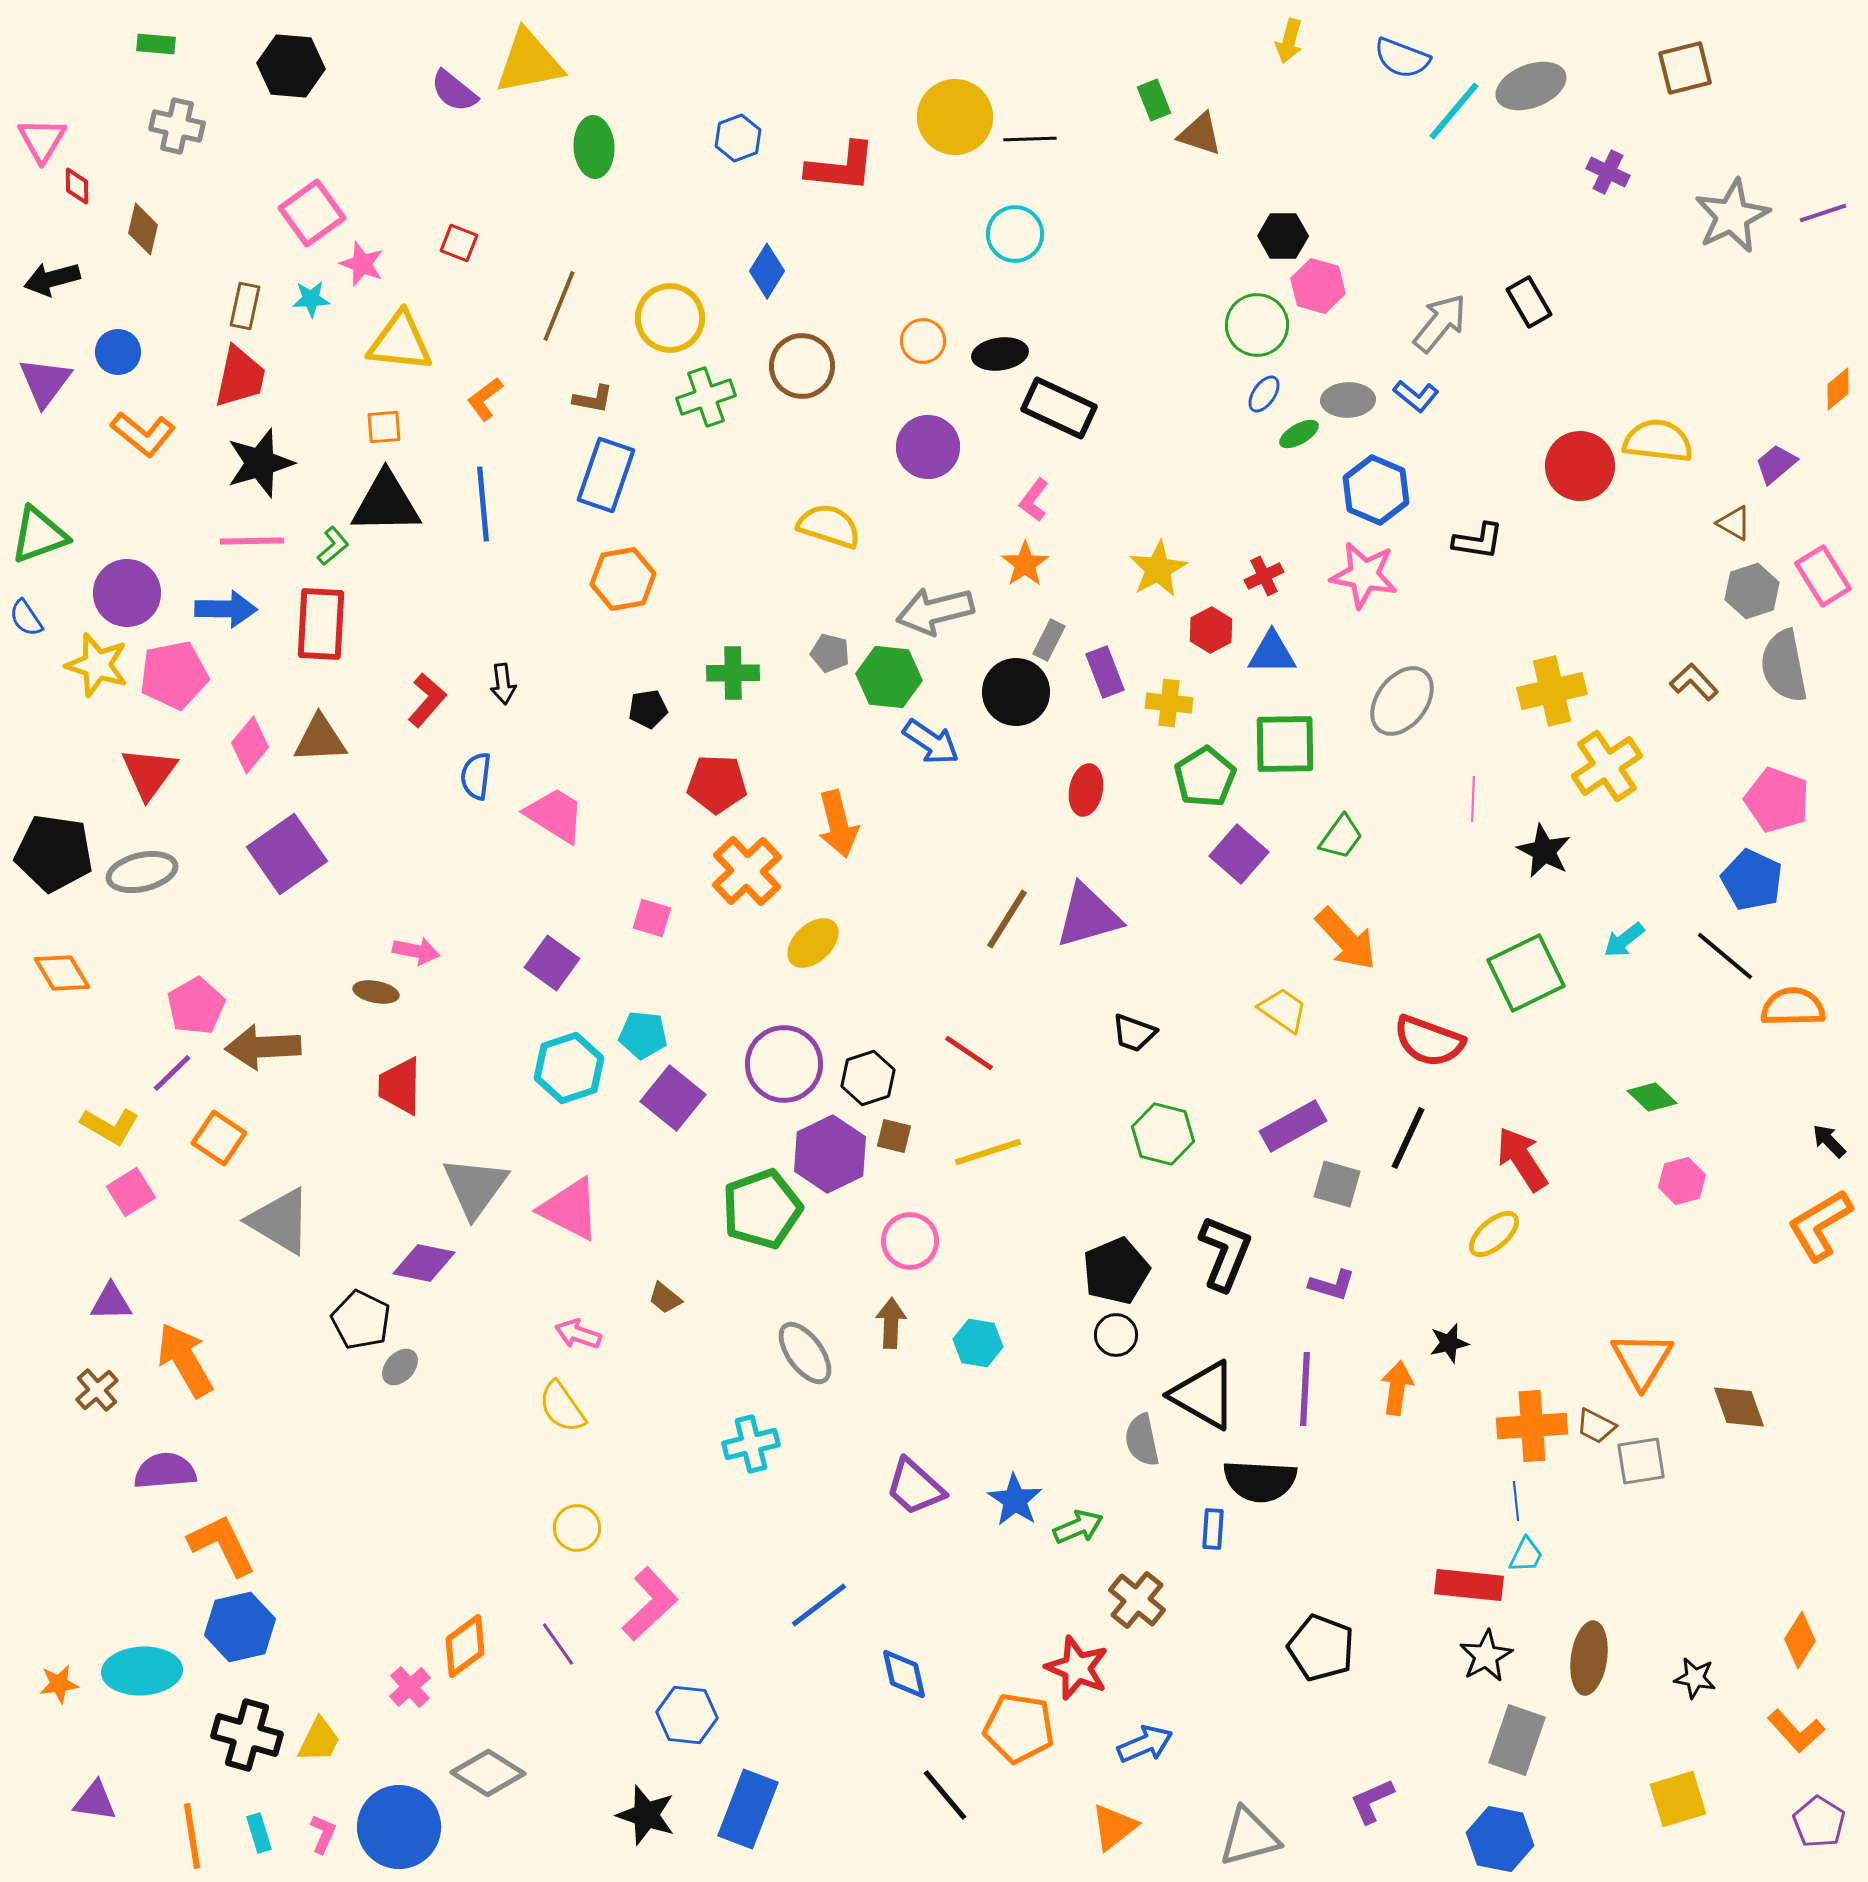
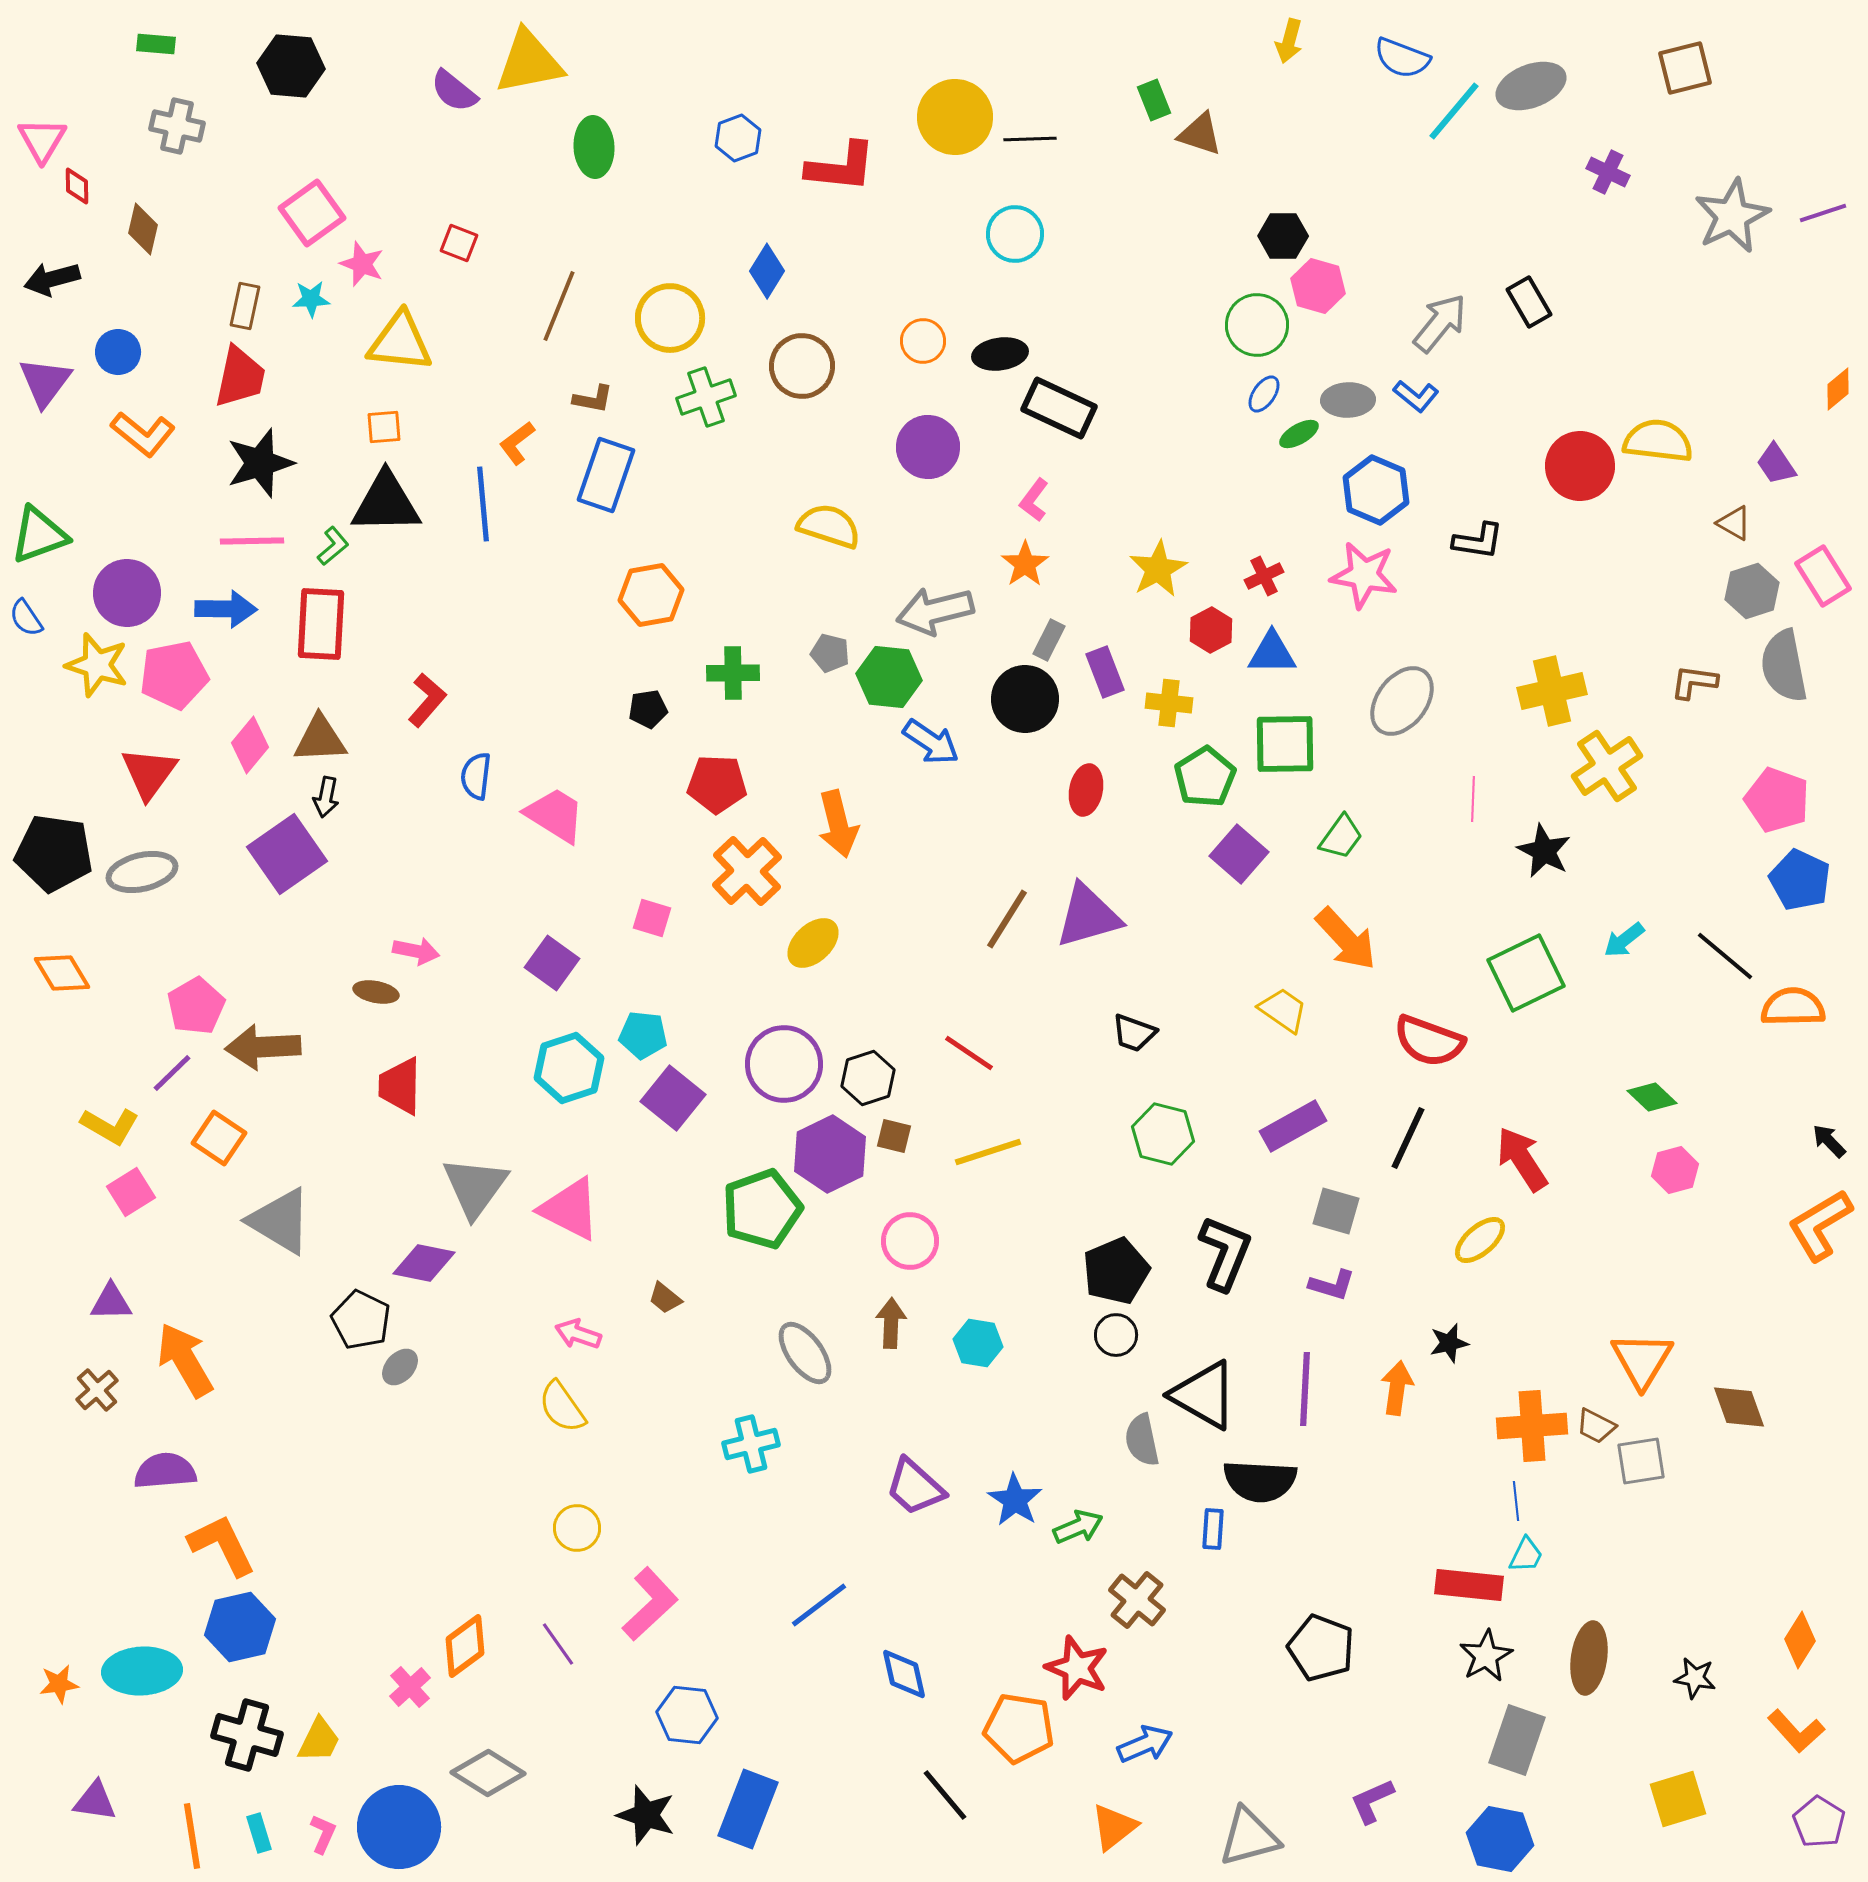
orange L-shape at (485, 399): moved 32 px right, 44 px down
purple trapezoid at (1776, 464): rotated 84 degrees counterclockwise
orange hexagon at (623, 579): moved 28 px right, 16 px down
brown L-shape at (1694, 682): rotated 39 degrees counterclockwise
black arrow at (503, 684): moved 177 px left, 113 px down; rotated 18 degrees clockwise
black circle at (1016, 692): moved 9 px right, 7 px down
blue pentagon at (1752, 880): moved 48 px right
pink hexagon at (1682, 1181): moved 7 px left, 11 px up
gray square at (1337, 1184): moved 1 px left, 27 px down
yellow ellipse at (1494, 1234): moved 14 px left, 6 px down
